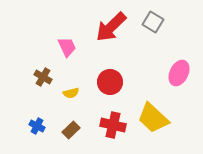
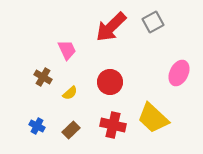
gray square: rotated 30 degrees clockwise
pink trapezoid: moved 3 px down
yellow semicircle: moved 1 px left; rotated 28 degrees counterclockwise
